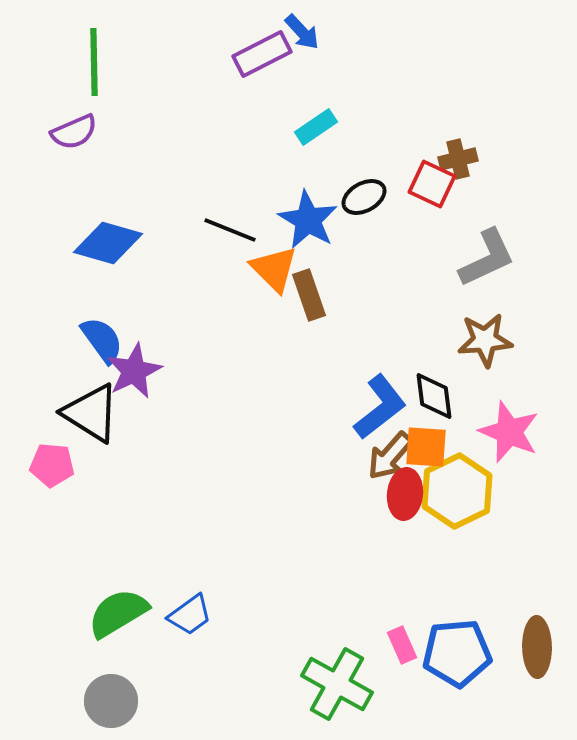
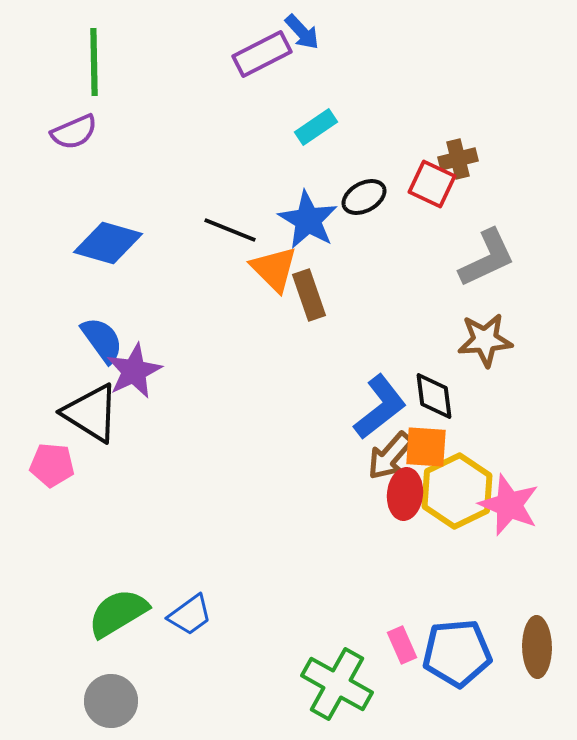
pink star: moved 73 px down
